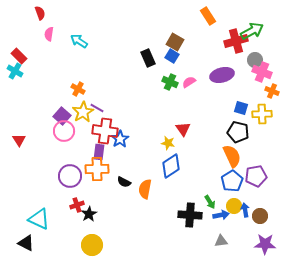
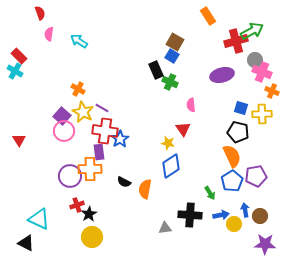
black rectangle at (148, 58): moved 8 px right, 12 px down
pink semicircle at (189, 82): moved 2 px right, 23 px down; rotated 64 degrees counterclockwise
purple line at (97, 108): moved 5 px right
yellow star at (83, 112): rotated 15 degrees counterclockwise
purple rectangle at (99, 152): rotated 14 degrees counterclockwise
orange cross at (97, 169): moved 7 px left
green arrow at (210, 202): moved 9 px up
yellow circle at (234, 206): moved 18 px down
gray triangle at (221, 241): moved 56 px left, 13 px up
yellow circle at (92, 245): moved 8 px up
